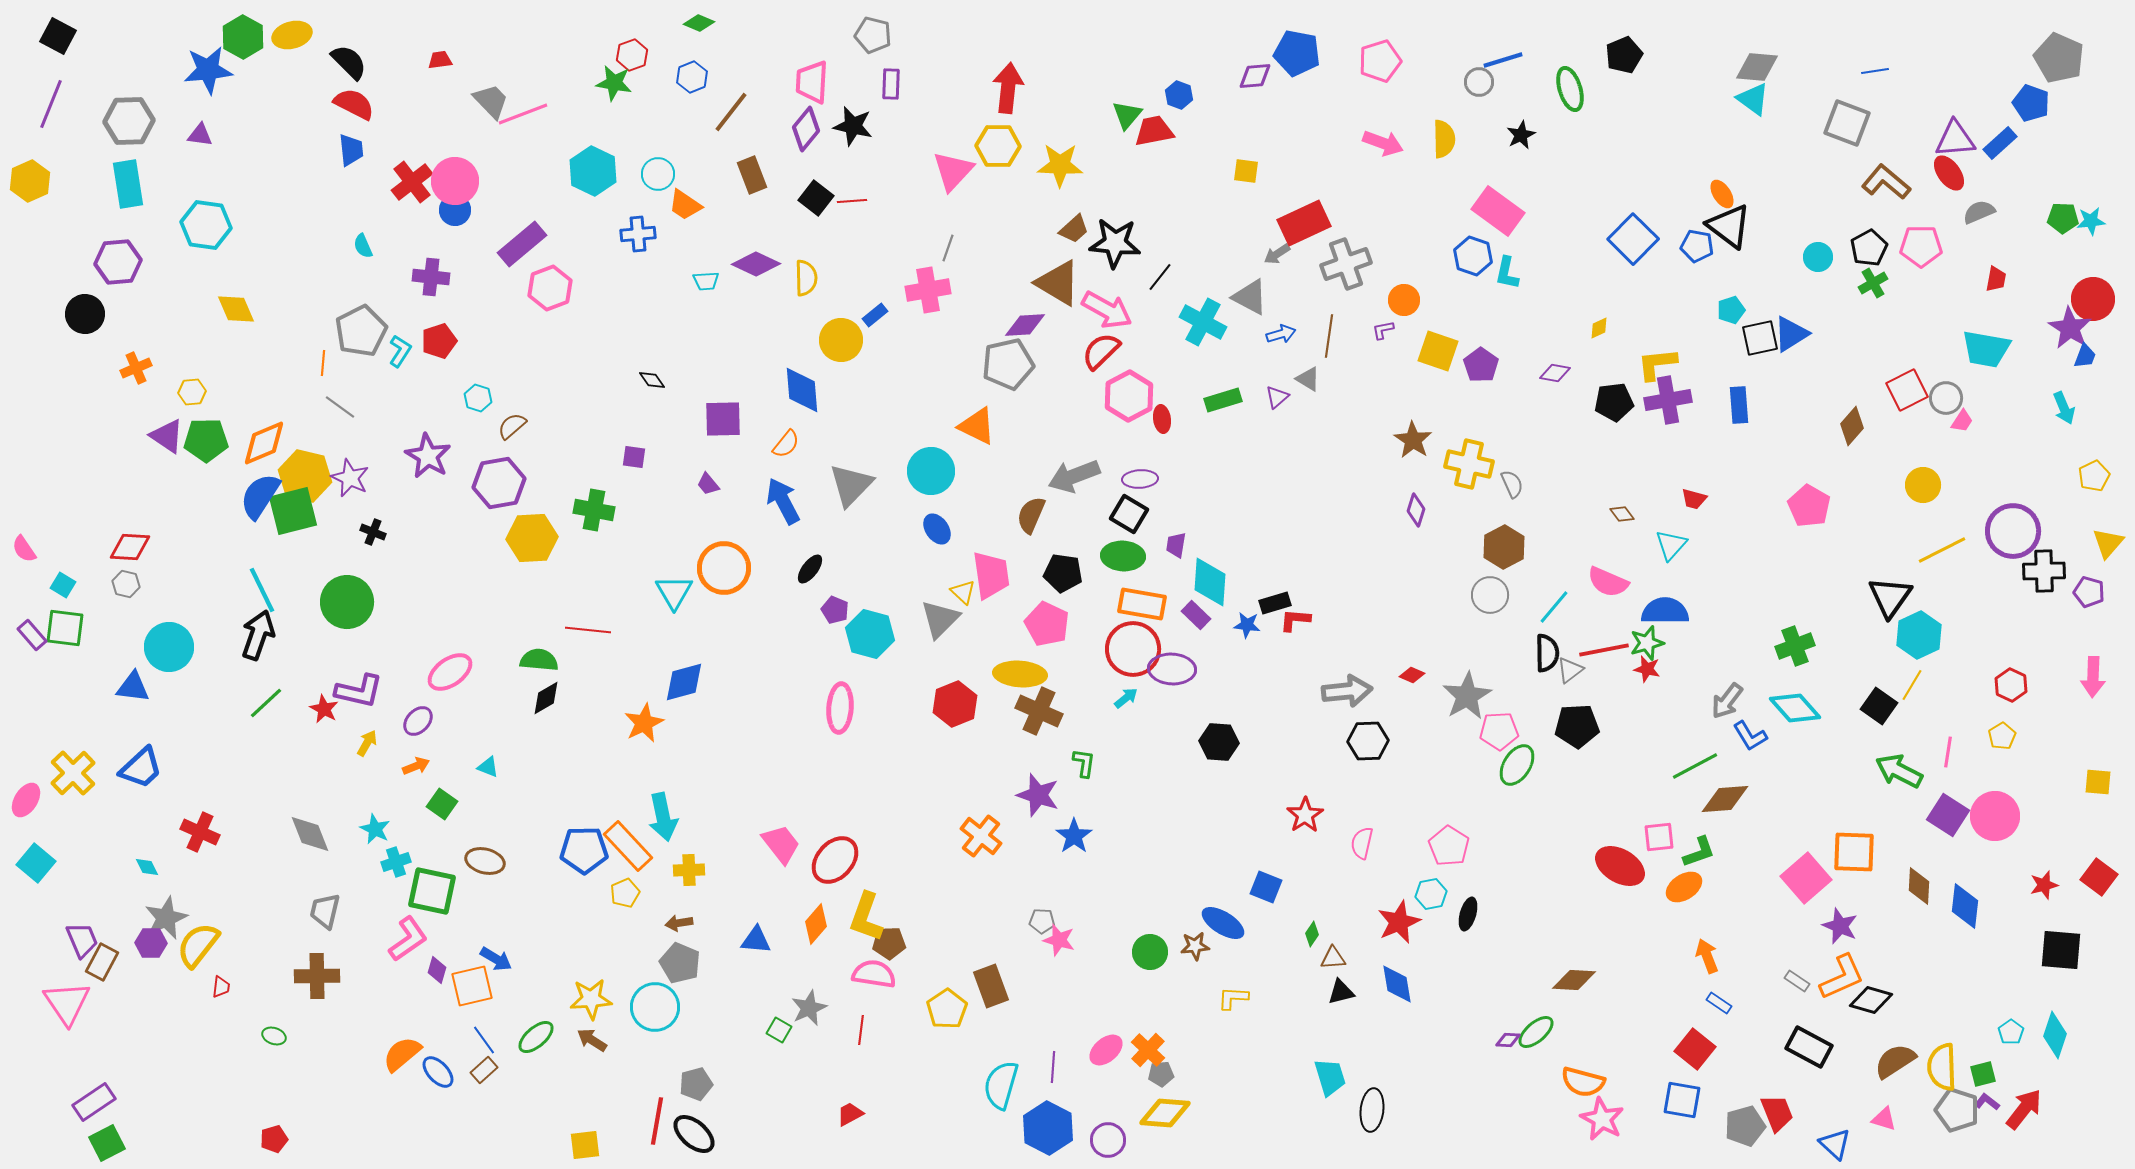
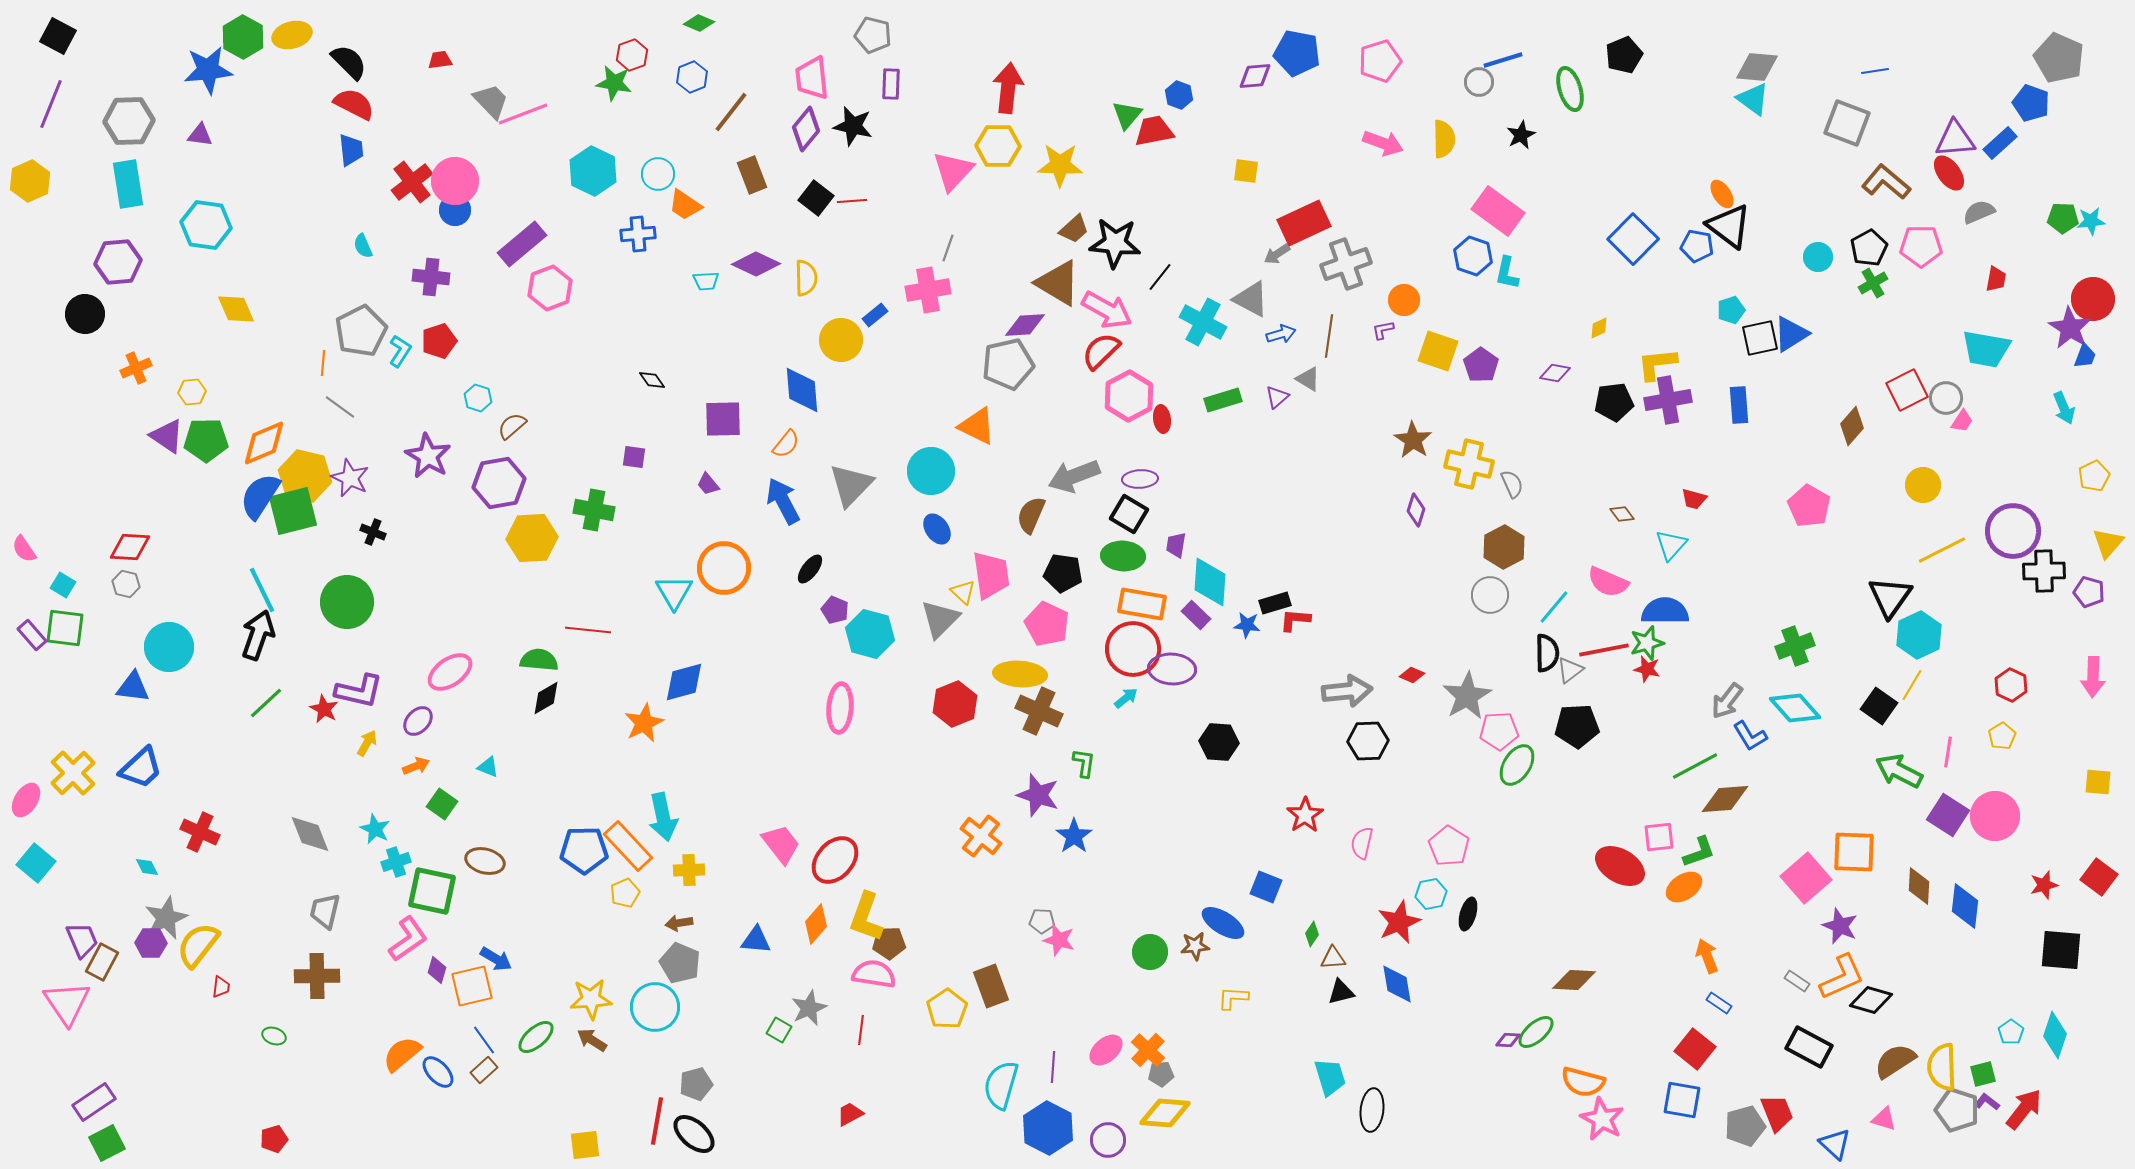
pink trapezoid at (812, 82): moved 4 px up; rotated 9 degrees counterclockwise
gray triangle at (1250, 297): moved 1 px right, 2 px down
